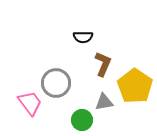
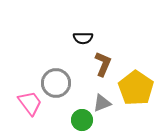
black semicircle: moved 1 px down
yellow pentagon: moved 1 px right, 2 px down
gray triangle: moved 2 px left, 1 px down; rotated 12 degrees counterclockwise
